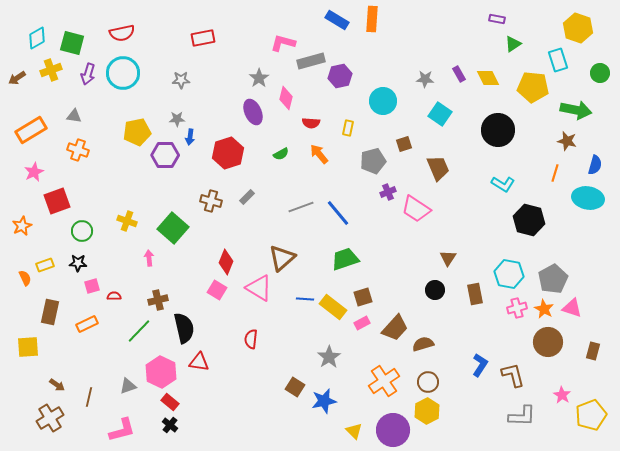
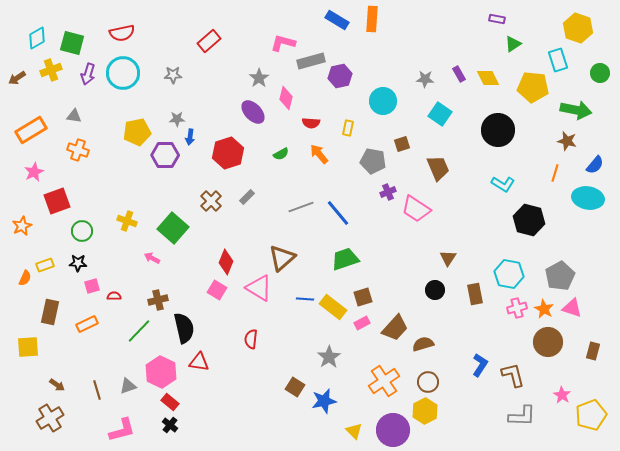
red rectangle at (203, 38): moved 6 px right, 3 px down; rotated 30 degrees counterclockwise
gray star at (181, 80): moved 8 px left, 5 px up
purple ellipse at (253, 112): rotated 20 degrees counterclockwise
brown square at (404, 144): moved 2 px left
gray pentagon at (373, 161): rotated 25 degrees clockwise
blue semicircle at (595, 165): rotated 24 degrees clockwise
brown cross at (211, 201): rotated 30 degrees clockwise
pink arrow at (149, 258): moved 3 px right; rotated 56 degrees counterclockwise
orange semicircle at (25, 278): rotated 49 degrees clockwise
gray pentagon at (553, 279): moved 7 px right, 3 px up
brown line at (89, 397): moved 8 px right, 7 px up; rotated 30 degrees counterclockwise
yellow hexagon at (427, 411): moved 2 px left
